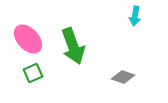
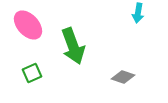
cyan arrow: moved 3 px right, 3 px up
pink ellipse: moved 14 px up
green square: moved 1 px left
